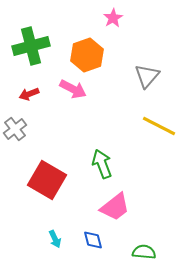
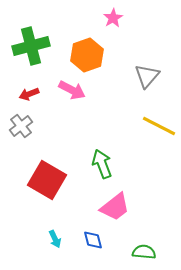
pink arrow: moved 1 px left, 1 px down
gray cross: moved 6 px right, 3 px up
